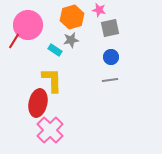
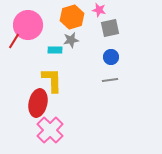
cyan rectangle: rotated 32 degrees counterclockwise
